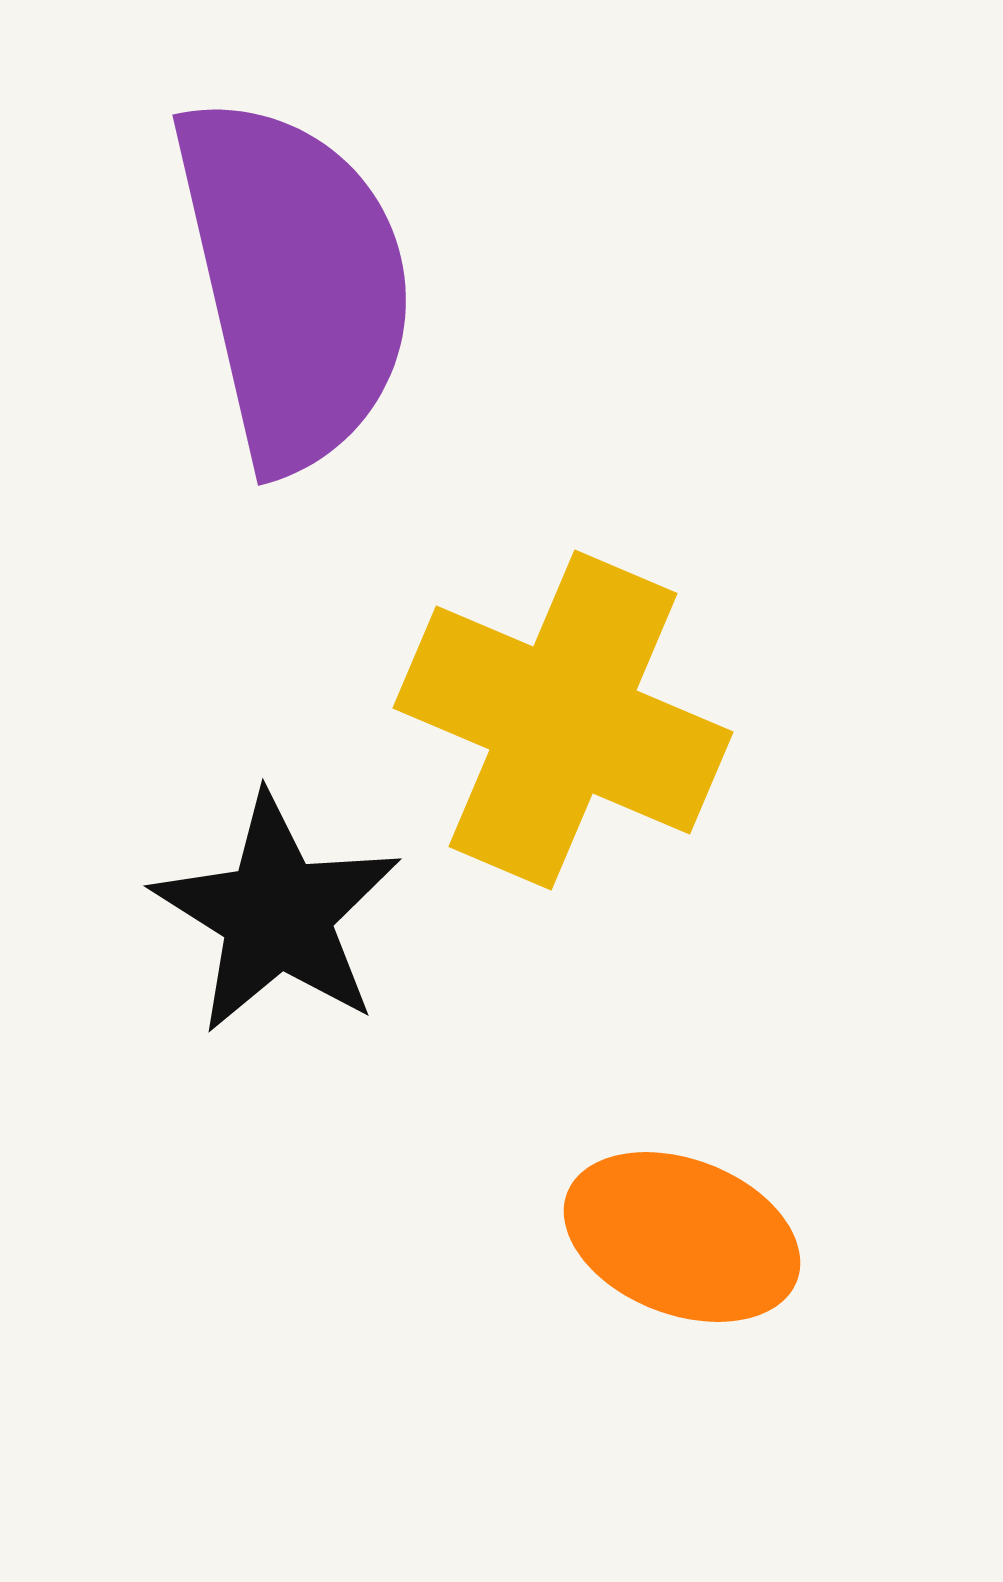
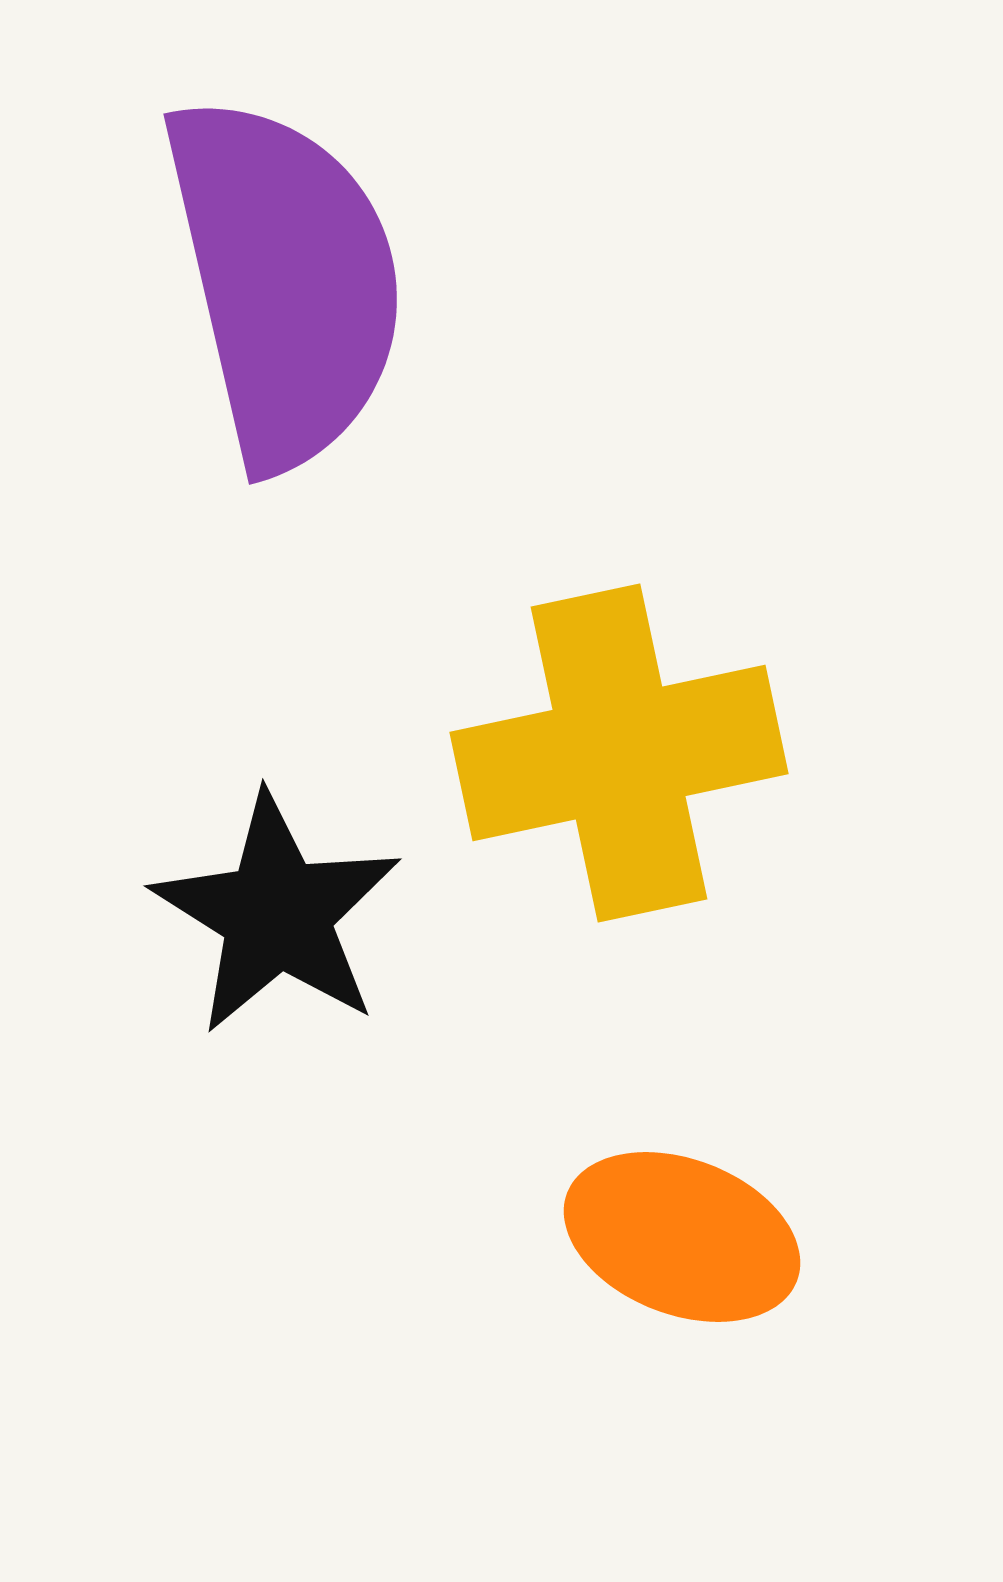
purple semicircle: moved 9 px left, 1 px up
yellow cross: moved 56 px right, 33 px down; rotated 35 degrees counterclockwise
